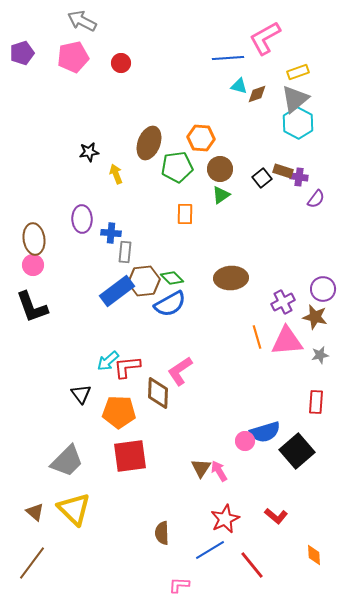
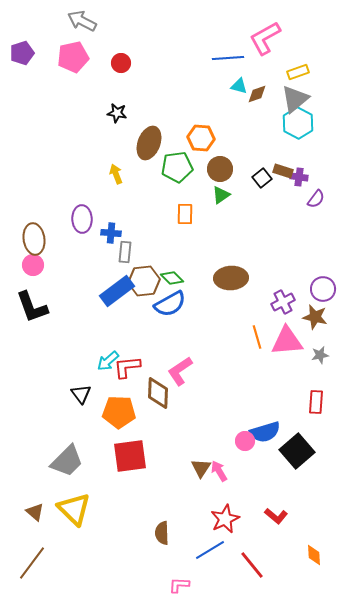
black star at (89, 152): moved 28 px right, 39 px up; rotated 18 degrees clockwise
